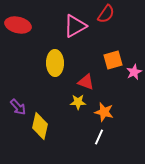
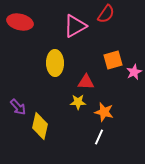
red ellipse: moved 2 px right, 3 px up
red triangle: rotated 18 degrees counterclockwise
